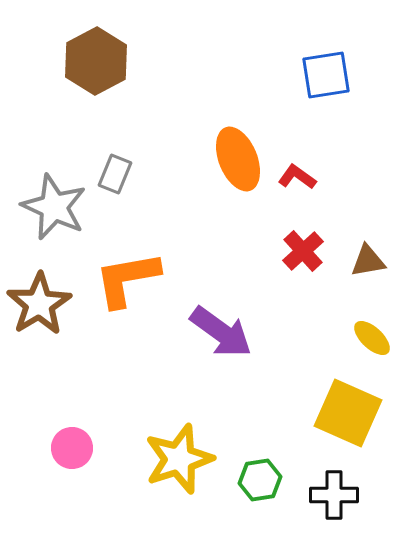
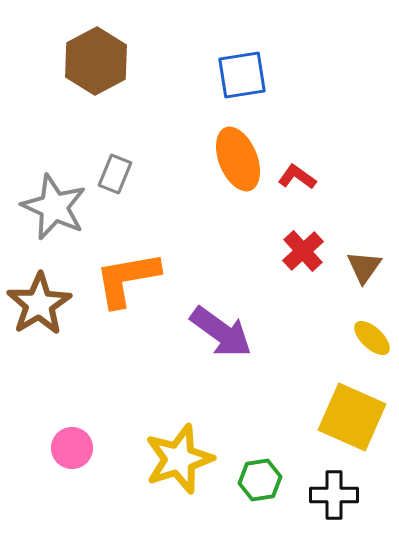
blue square: moved 84 px left
brown triangle: moved 4 px left, 6 px down; rotated 45 degrees counterclockwise
yellow square: moved 4 px right, 4 px down
